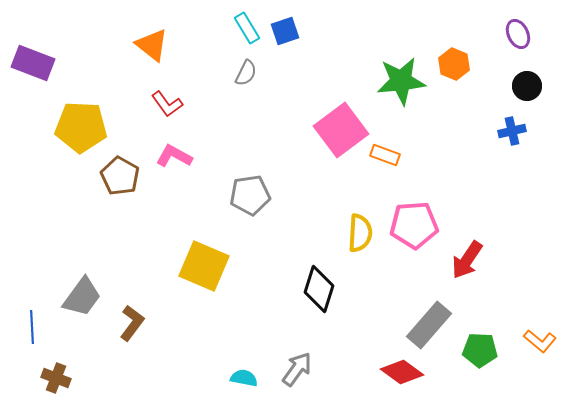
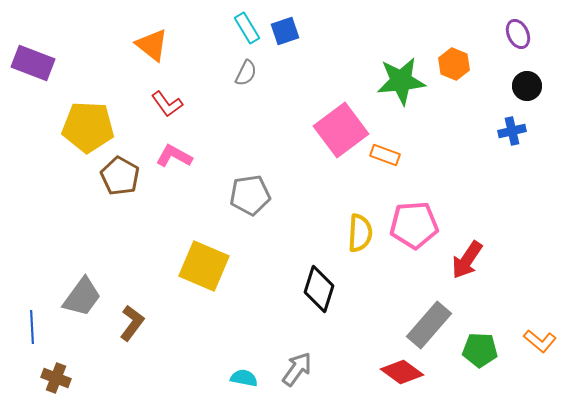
yellow pentagon: moved 7 px right
